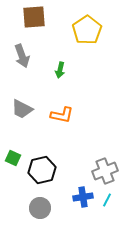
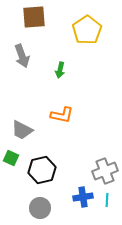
gray trapezoid: moved 21 px down
green square: moved 2 px left
cyan line: rotated 24 degrees counterclockwise
